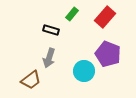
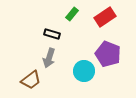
red rectangle: rotated 15 degrees clockwise
black rectangle: moved 1 px right, 4 px down
